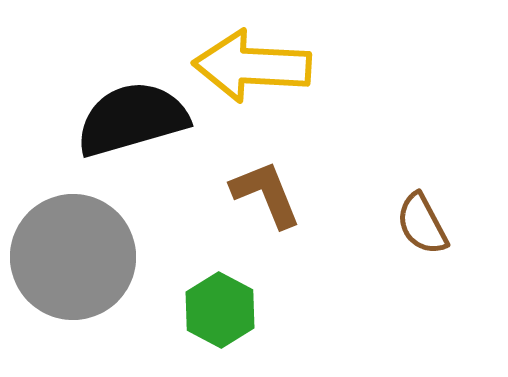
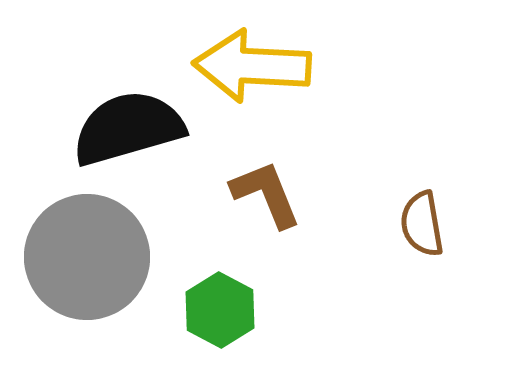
black semicircle: moved 4 px left, 9 px down
brown semicircle: rotated 18 degrees clockwise
gray circle: moved 14 px right
